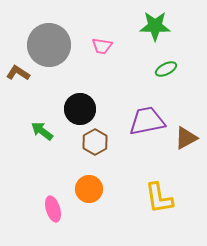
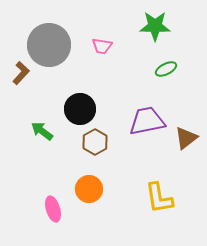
brown L-shape: moved 3 px right; rotated 100 degrees clockwise
brown triangle: rotated 10 degrees counterclockwise
